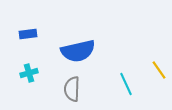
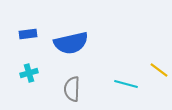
blue semicircle: moved 7 px left, 8 px up
yellow line: rotated 18 degrees counterclockwise
cyan line: rotated 50 degrees counterclockwise
